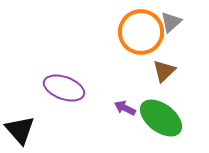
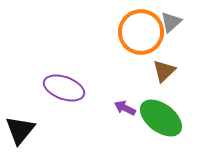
black triangle: rotated 20 degrees clockwise
